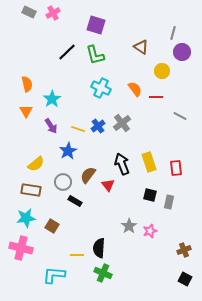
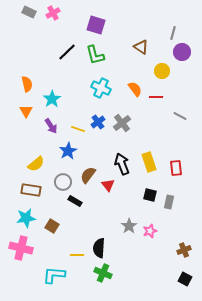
blue cross at (98, 126): moved 4 px up
